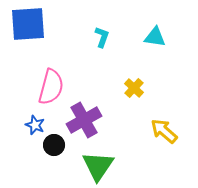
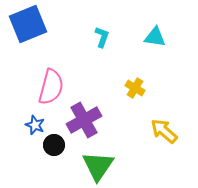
blue square: rotated 18 degrees counterclockwise
yellow cross: moved 1 px right; rotated 12 degrees counterclockwise
